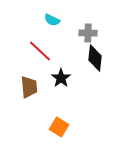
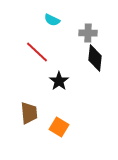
red line: moved 3 px left, 1 px down
black star: moved 2 px left, 3 px down
brown trapezoid: moved 26 px down
